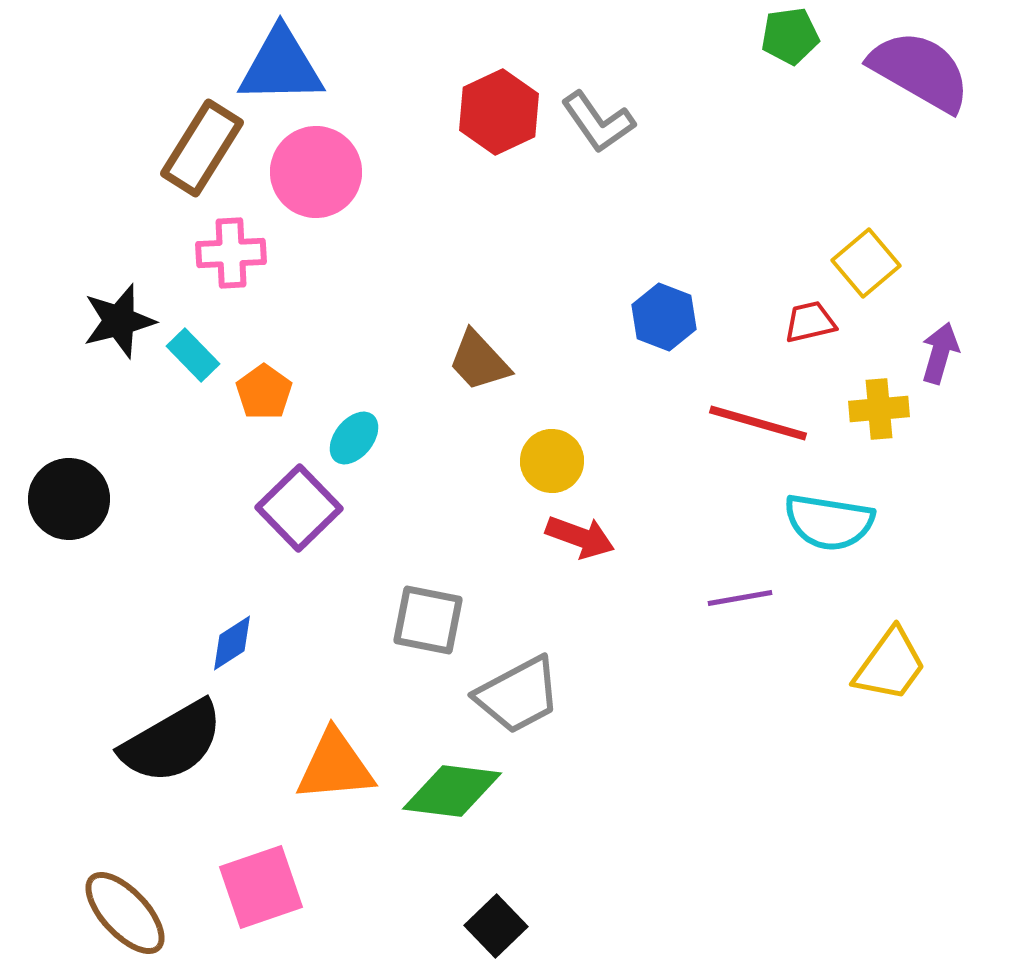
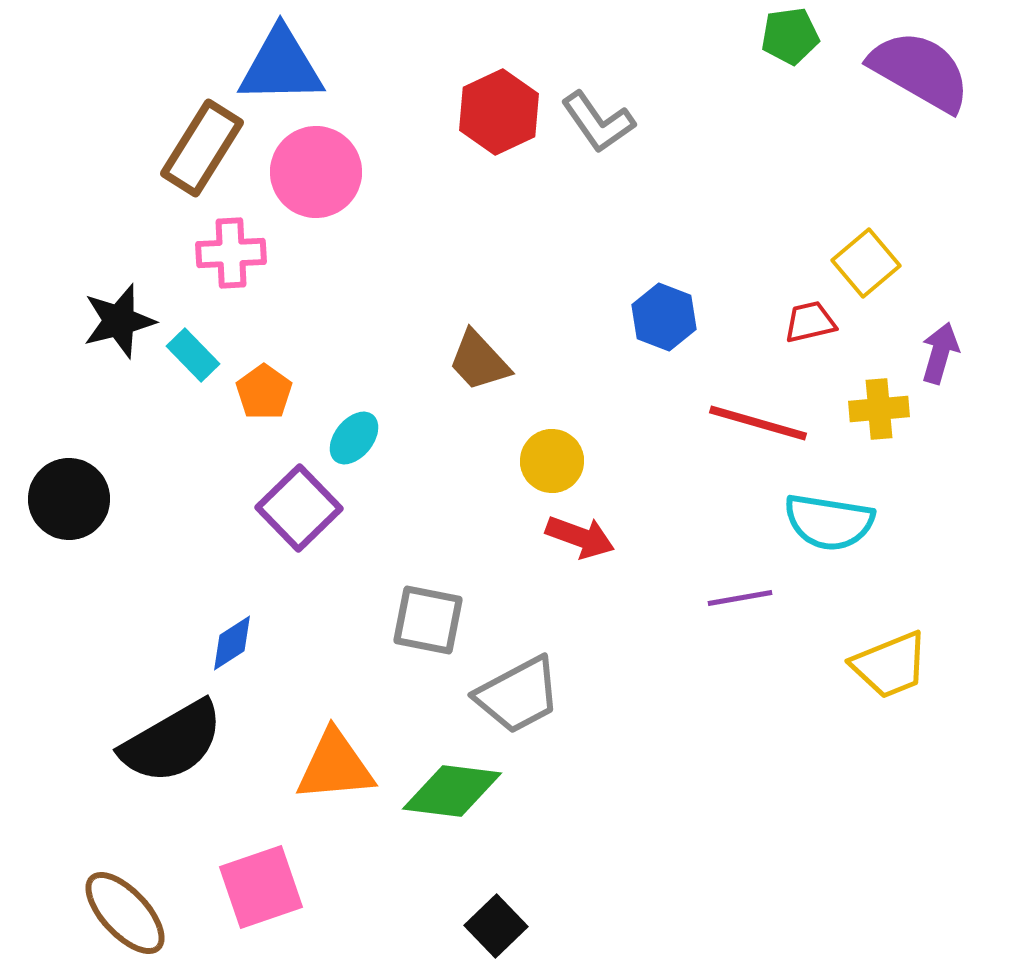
yellow trapezoid: rotated 32 degrees clockwise
